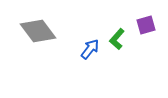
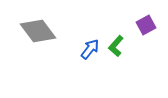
purple square: rotated 12 degrees counterclockwise
green L-shape: moved 1 px left, 7 px down
